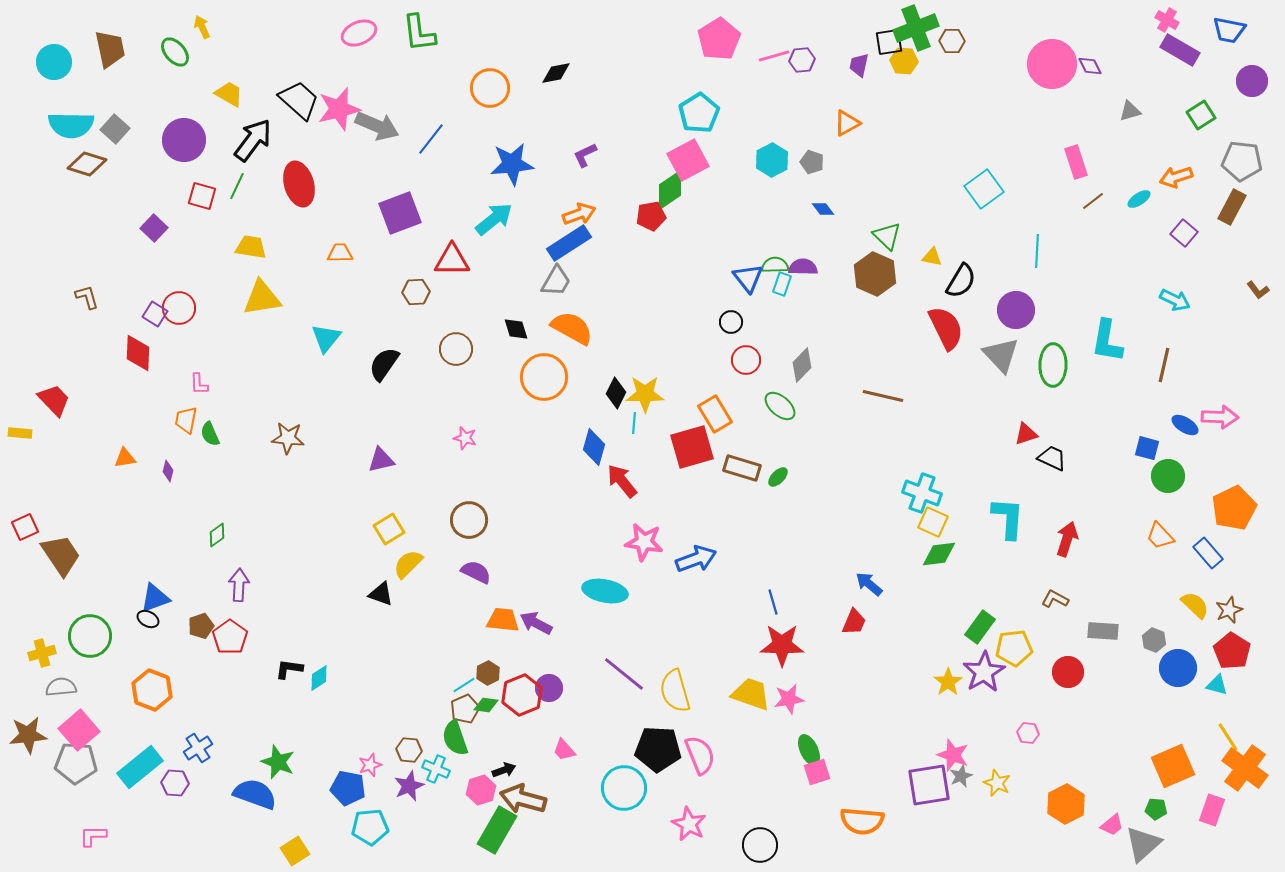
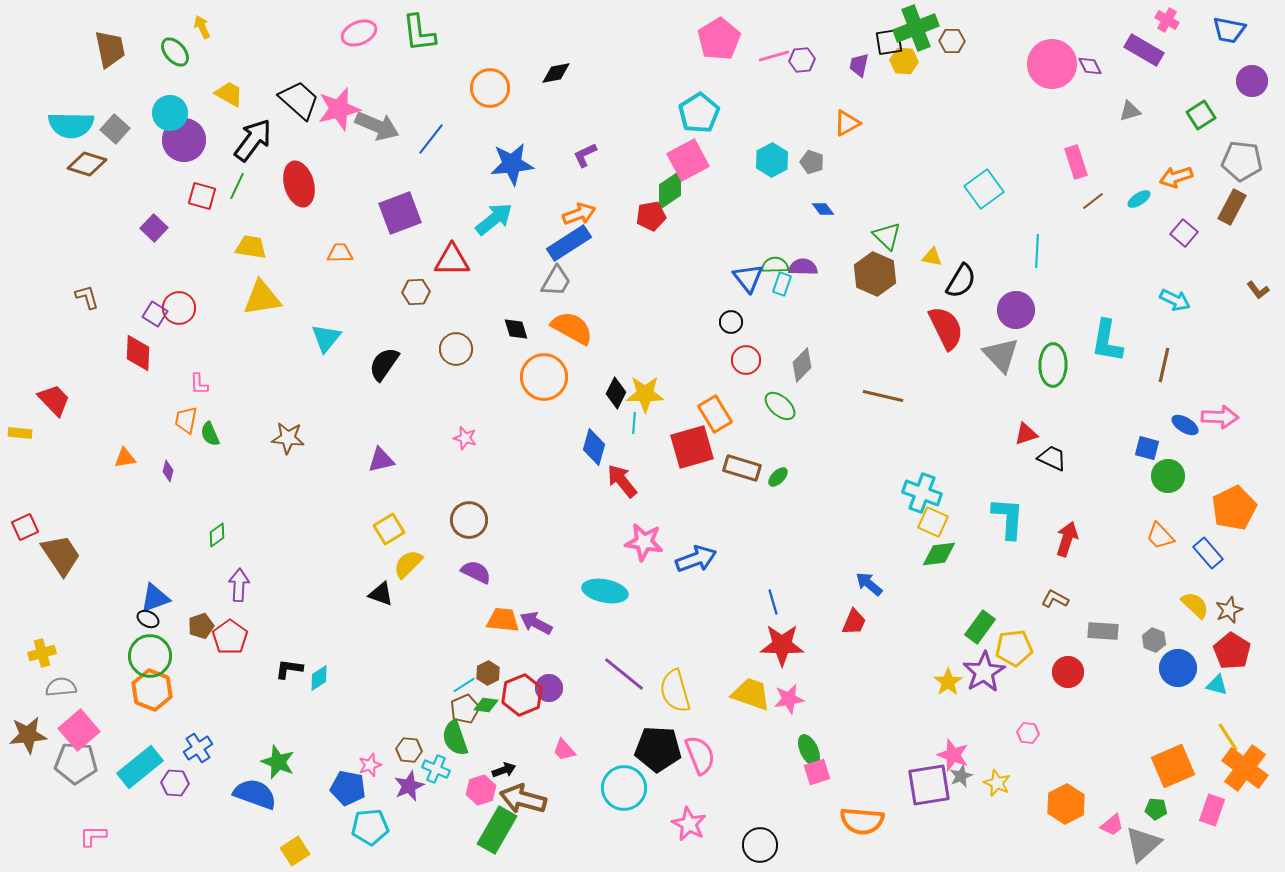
purple rectangle at (1180, 50): moved 36 px left
cyan circle at (54, 62): moved 116 px right, 51 px down
green circle at (90, 636): moved 60 px right, 20 px down
